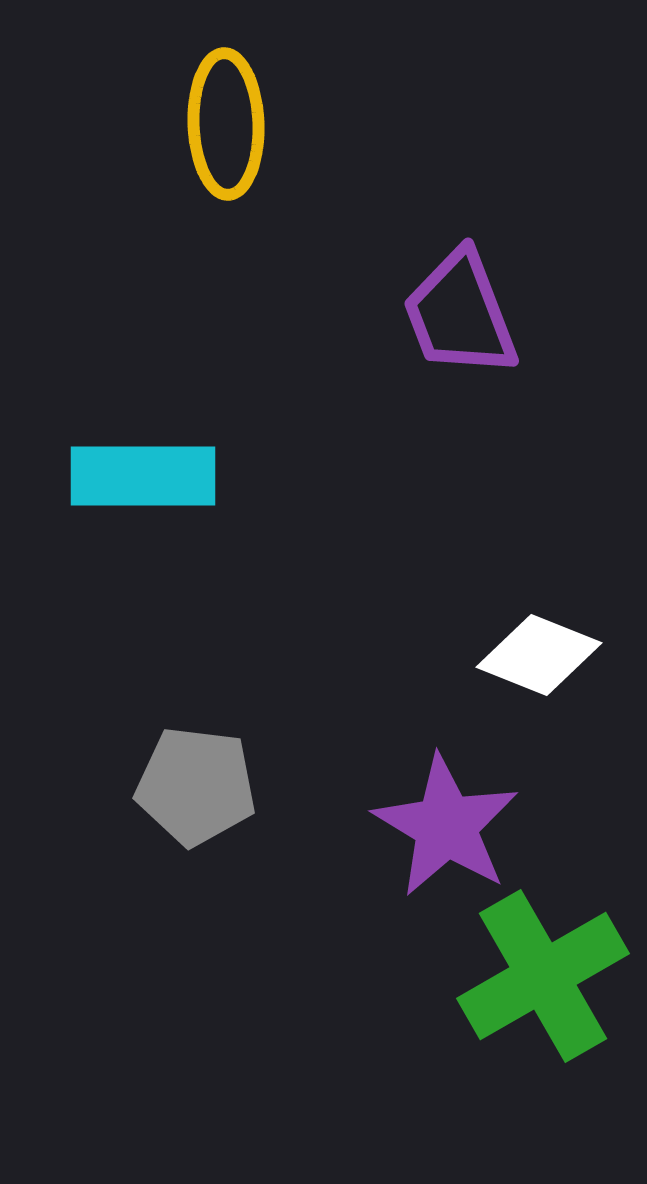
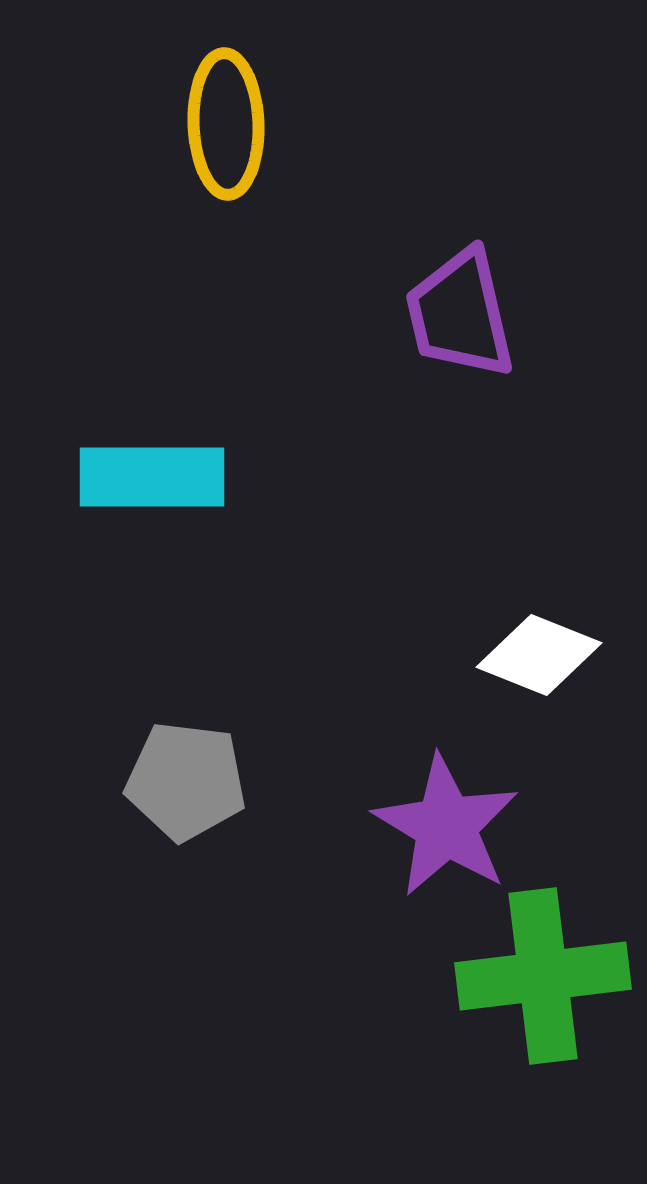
purple trapezoid: rotated 8 degrees clockwise
cyan rectangle: moved 9 px right, 1 px down
gray pentagon: moved 10 px left, 5 px up
green cross: rotated 23 degrees clockwise
